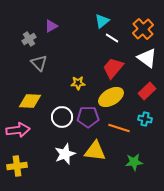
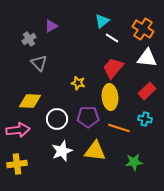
orange cross: rotated 15 degrees counterclockwise
white triangle: rotated 30 degrees counterclockwise
yellow star: rotated 16 degrees clockwise
yellow ellipse: moved 1 px left; rotated 65 degrees counterclockwise
white circle: moved 5 px left, 2 px down
white star: moved 3 px left, 3 px up
yellow cross: moved 2 px up
